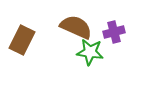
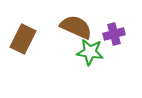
purple cross: moved 2 px down
brown rectangle: moved 1 px right, 1 px up
